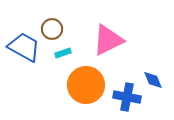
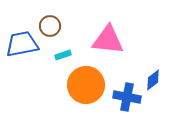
brown circle: moved 2 px left, 3 px up
pink triangle: rotated 32 degrees clockwise
blue trapezoid: moved 2 px left, 3 px up; rotated 40 degrees counterclockwise
cyan rectangle: moved 2 px down
blue diamond: rotated 75 degrees clockwise
